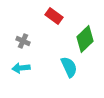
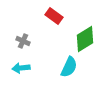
green diamond: rotated 12 degrees clockwise
cyan semicircle: rotated 50 degrees clockwise
